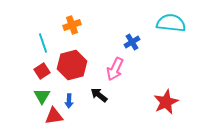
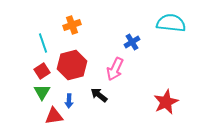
green triangle: moved 4 px up
